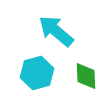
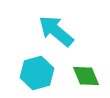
green diamond: rotated 20 degrees counterclockwise
